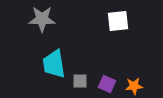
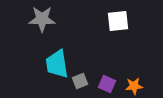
cyan trapezoid: moved 3 px right
gray square: rotated 21 degrees counterclockwise
